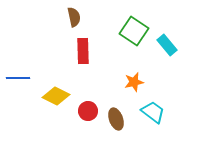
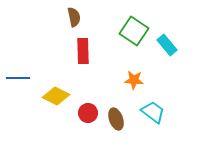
orange star: moved 2 px up; rotated 18 degrees clockwise
red circle: moved 2 px down
